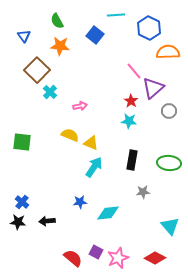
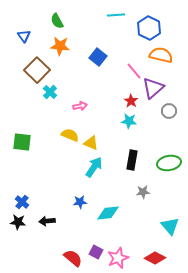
blue square: moved 3 px right, 22 px down
orange semicircle: moved 7 px left, 3 px down; rotated 15 degrees clockwise
green ellipse: rotated 15 degrees counterclockwise
